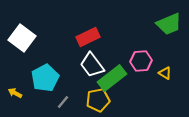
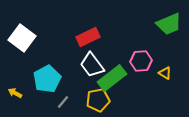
cyan pentagon: moved 2 px right, 1 px down
